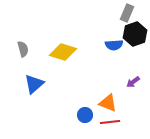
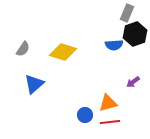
gray semicircle: rotated 49 degrees clockwise
orange triangle: rotated 36 degrees counterclockwise
